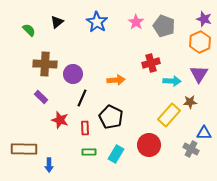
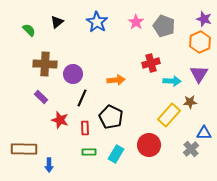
gray cross: rotated 21 degrees clockwise
